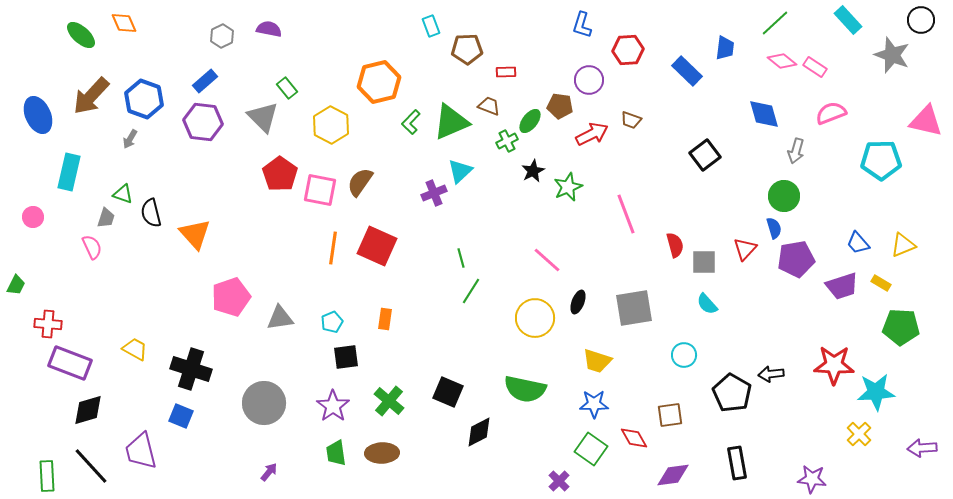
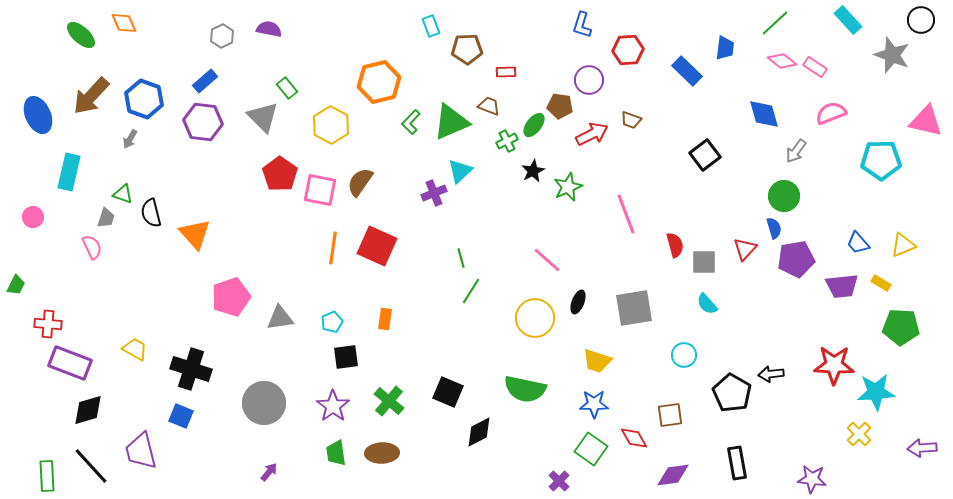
green ellipse at (530, 121): moved 4 px right, 4 px down
gray arrow at (796, 151): rotated 20 degrees clockwise
purple trapezoid at (842, 286): rotated 12 degrees clockwise
